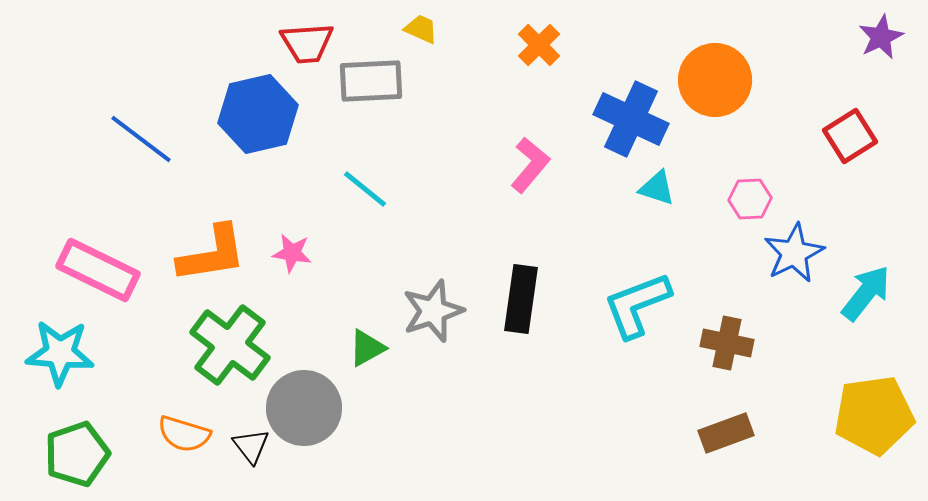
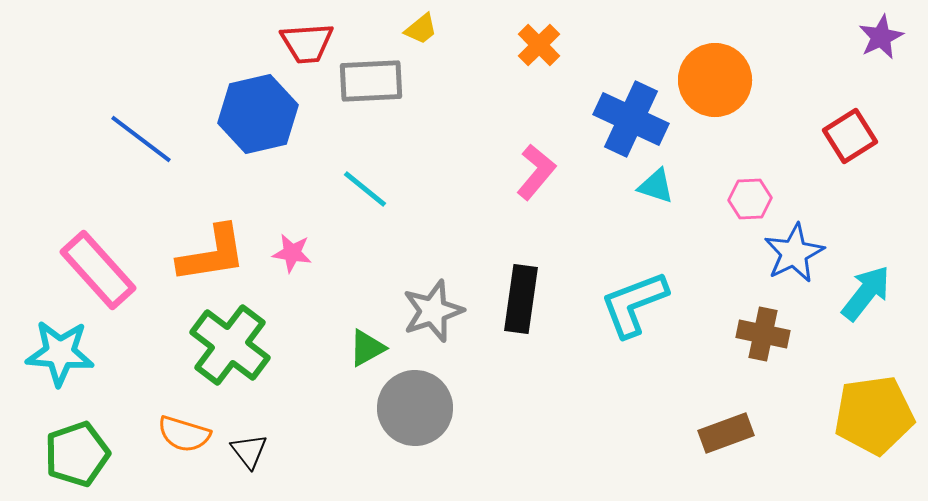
yellow trapezoid: rotated 117 degrees clockwise
pink L-shape: moved 6 px right, 7 px down
cyan triangle: moved 1 px left, 2 px up
pink rectangle: rotated 22 degrees clockwise
cyan L-shape: moved 3 px left, 1 px up
brown cross: moved 36 px right, 9 px up
gray circle: moved 111 px right
black triangle: moved 2 px left, 5 px down
